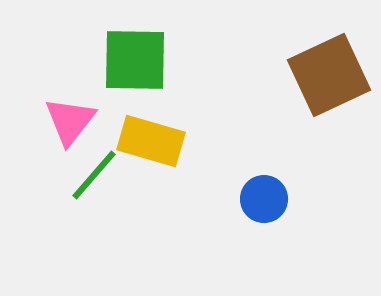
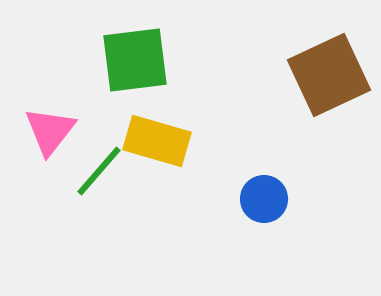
green square: rotated 8 degrees counterclockwise
pink triangle: moved 20 px left, 10 px down
yellow rectangle: moved 6 px right
green line: moved 5 px right, 4 px up
